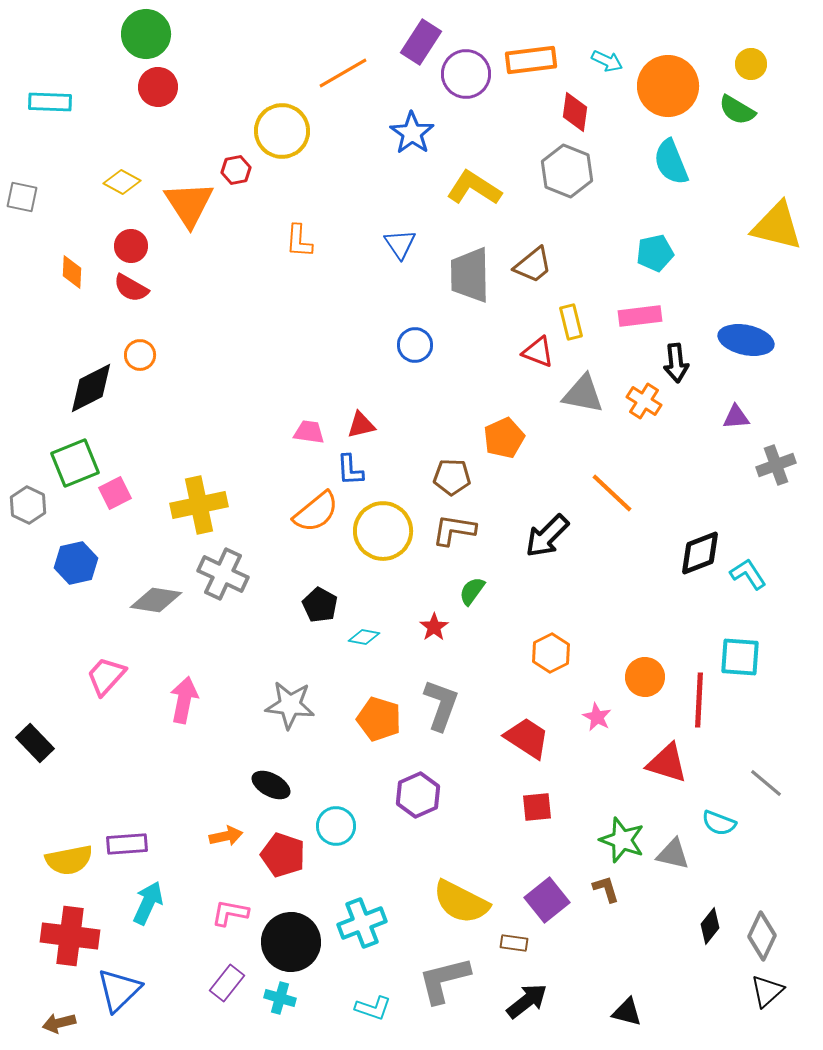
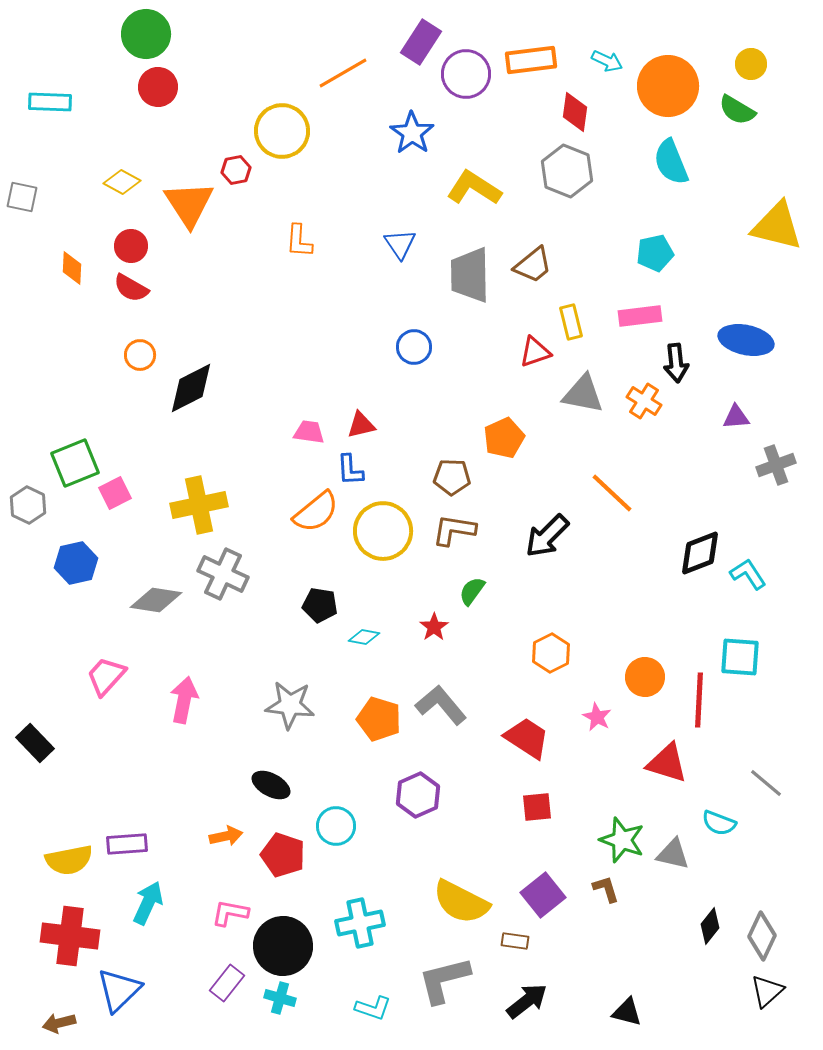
orange diamond at (72, 272): moved 4 px up
blue circle at (415, 345): moved 1 px left, 2 px down
red triangle at (538, 352): moved 3 px left; rotated 40 degrees counterclockwise
black diamond at (91, 388): moved 100 px right
black pentagon at (320, 605): rotated 20 degrees counterclockwise
gray L-shape at (441, 705): rotated 60 degrees counterclockwise
purple square at (547, 900): moved 4 px left, 5 px up
cyan cross at (362, 923): moved 2 px left; rotated 9 degrees clockwise
black circle at (291, 942): moved 8 px left, 4 px down
brown rectangle at (514, 943): moved 1 px right, 2 px up
